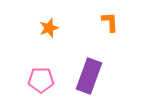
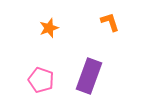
orange L-shape: rotated 15 degrees counterclockwise
pink pentagon: rotated 20 degrees clockwise
